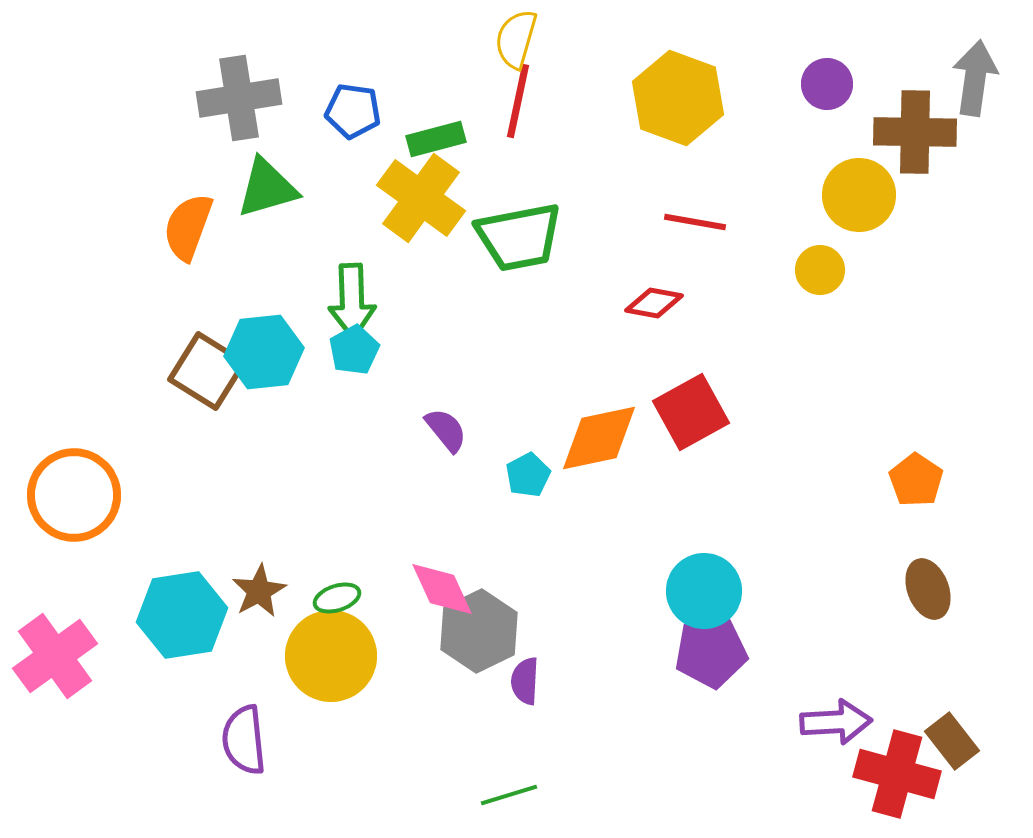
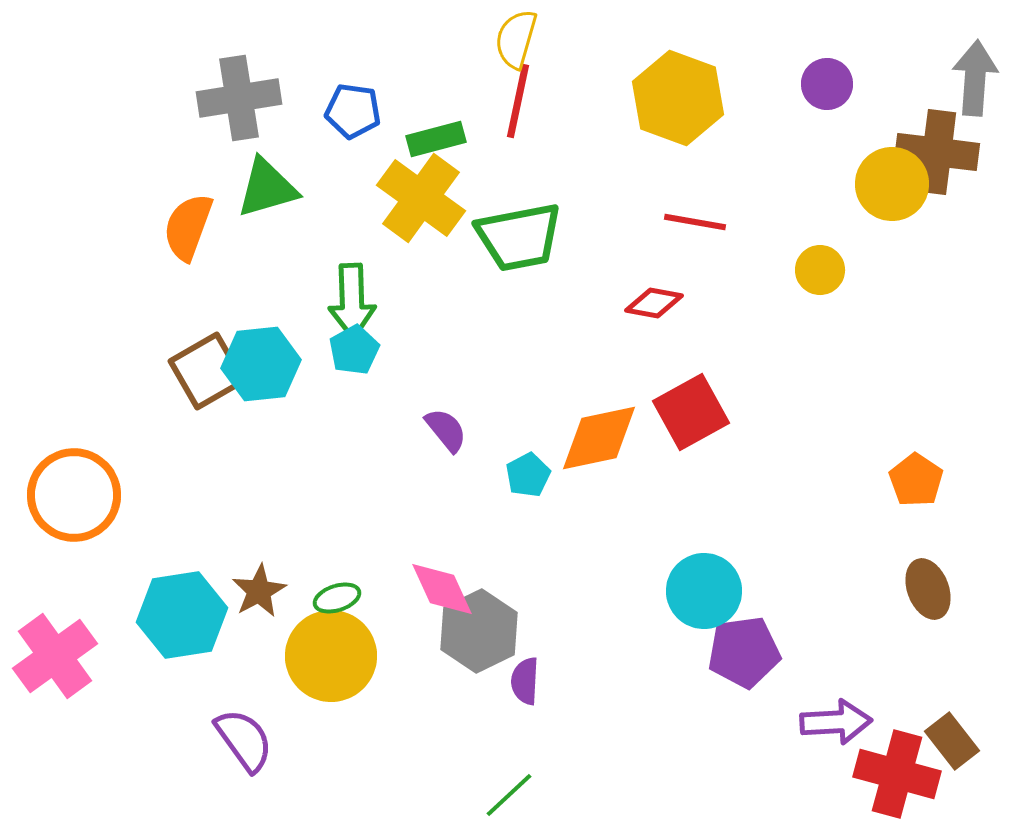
gray arrow at (975, 78): rotated 4 degrees counterclockwise
brown cross at (915, 132): moved 22 px right, 20 px down; rotated 6 degrees clockwise
yellow circle at (859, 195): moved 33 px right, 11 px up
cyan hexagon at (264, 352): moved 3 px left, 12 px down
brown square at (207, 371): rotated 28 degrees clockwise
purple pentagon at (711, 652): moved 33 px right
purple semicircle at (244, 740): rotated 150 degrees clockwise
green line at (509, 795): rotated 26 degrees counterclockwise
